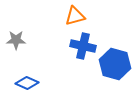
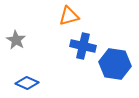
orange triangle: moved 6 px left
gray star: rotated 30 degrees clockwise
blue hexagon: rotated 8 degrees counterclockwise
